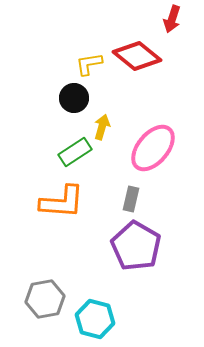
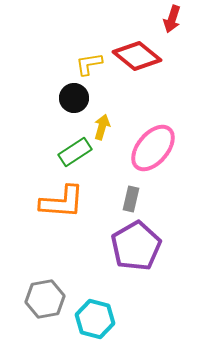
purple pentagon: rotated 12 degrees clockwise
